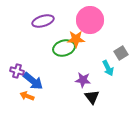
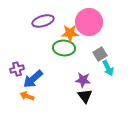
pink circle: moved 1 px left, 2 px down
orange star: moved 6 px left, 6 px up
green ellipse: rotated 20 degrees clockwise
gray square: moved 21 px left, 1 px down
purple cross: moved 2 px up; rotated 32 degrees counterclockwise
blue arrow: moved 2 px up; rotated 100 degrees clockwise
black triangle: moved 7 px left, 1 px up
